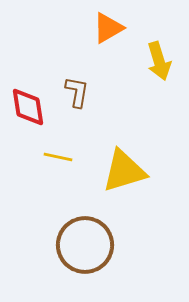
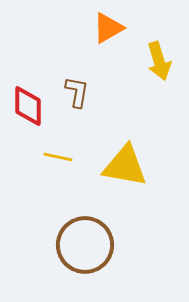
red diamond: moved 1 px up; rotated 9 degrees clockwise
yellow triangle: moved 1 px right, 5 px up; rotated 27 degrees clockwise
